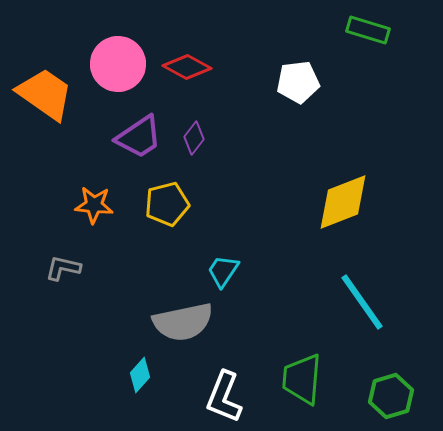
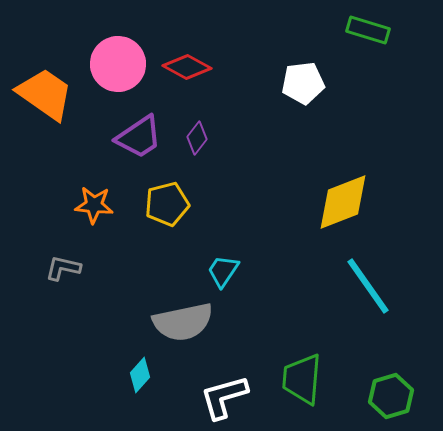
white pentagon: moved 5 px right, 1 px down
purple diamond: moved 3 px right
cyan line: moved 6 px right, 16 px up
white L-shape: rotated 52 degrees clockwise
